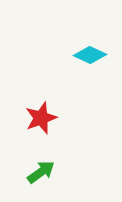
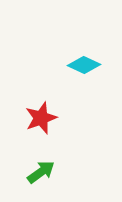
cyan diamond: moved 6 px left, 10 px down
